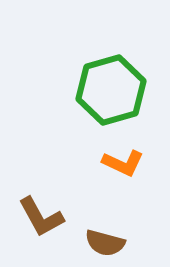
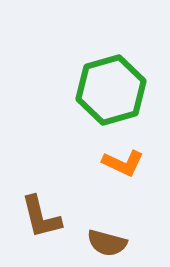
brown L-shape: rotated 15 degrees clockwise
brown semicircle: moved 2 px right
